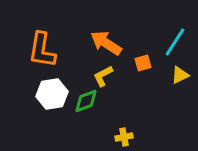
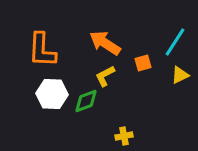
orange arrow: moved 1 px left
orange L-shape: rotated 6 degrees counterclockwise
yellow L-shape: moved 2 px right
white hexagon: rotated 12 degrees clockwise
yellow cross: moved 1 px up
